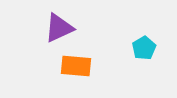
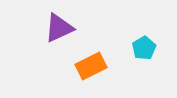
orange rectangle: moved 15 px right; rotated 32 degrees counterclockwise
